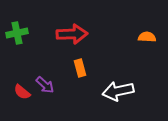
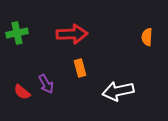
orange semicircle: rotated 90 degrees counterclockwise
purple arrow: moved 1 px right, 1 px up; rotated 18 degrees clockwise
